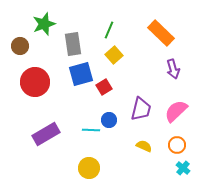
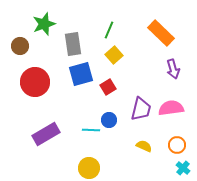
red square: moved 4 px right
pink semicircle: moved 5 px left, 3 px up; rotated 35 degrees clockwise
